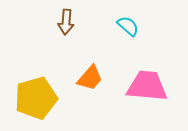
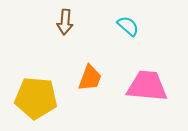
brown arrow: moved 1 px left
orange trapezoid: rotated 20 degrees counterclockwise
yellow pentagon: rotated 21 degrees clockwise
